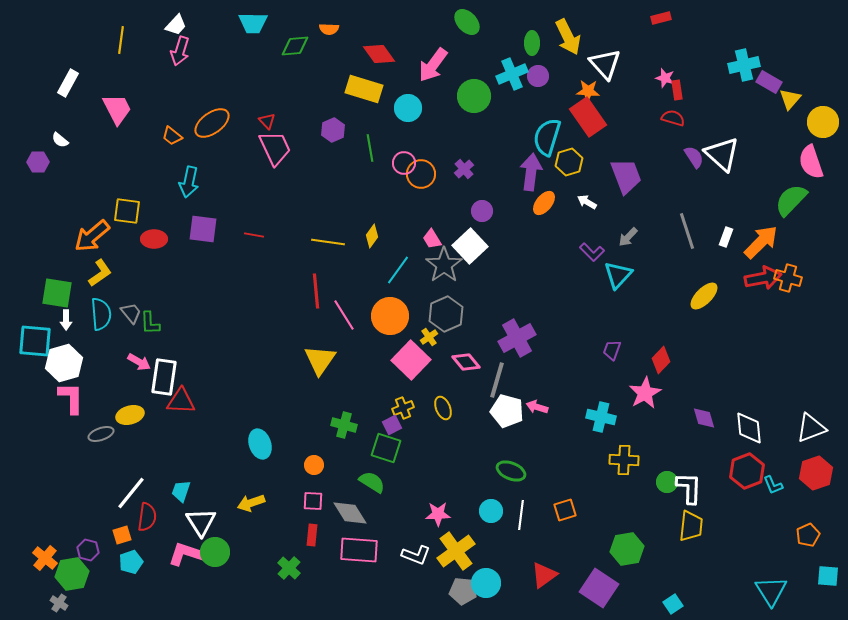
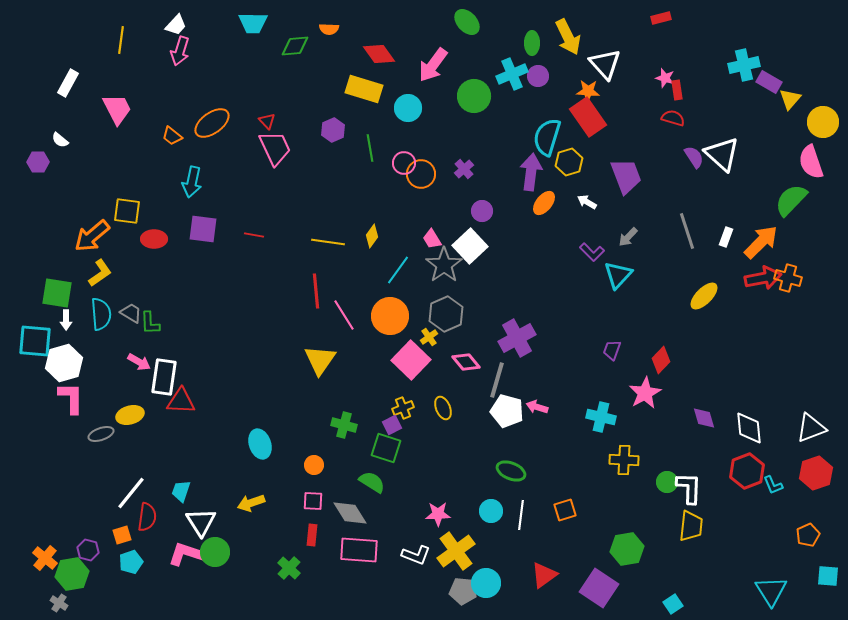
cyan arrow at (189, 182): moved 3 px right
gray trapezoid at (131, 313): rotated 20 degrees counterclockwise
